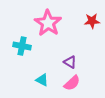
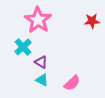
pink star: moved 10 px left, 3 px up
cyan cross: moved 1 px right, 1 px down; rotated 36 degrees clockwise
purple triangle: moved 29 px left
